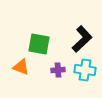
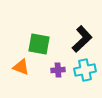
cyan cross: rotated 20 degrees counterclockwise
